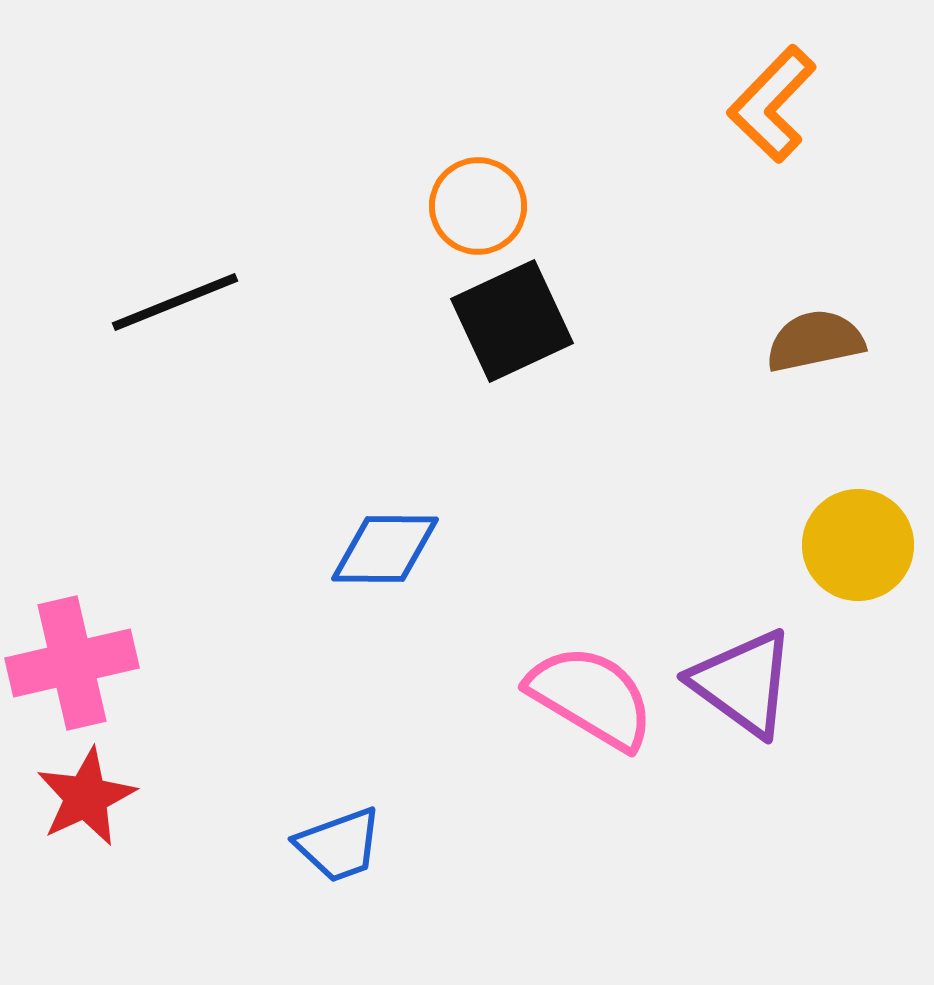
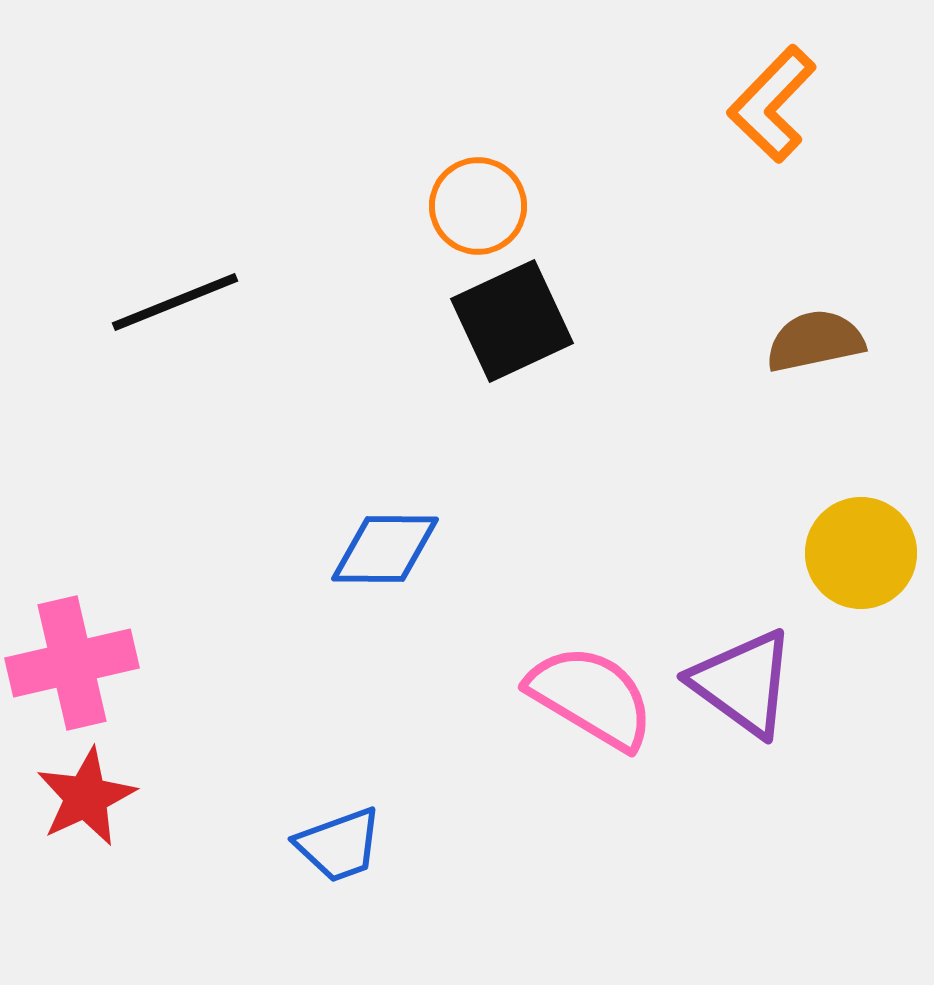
yellow circle: moved 3 px right, 8 px down
